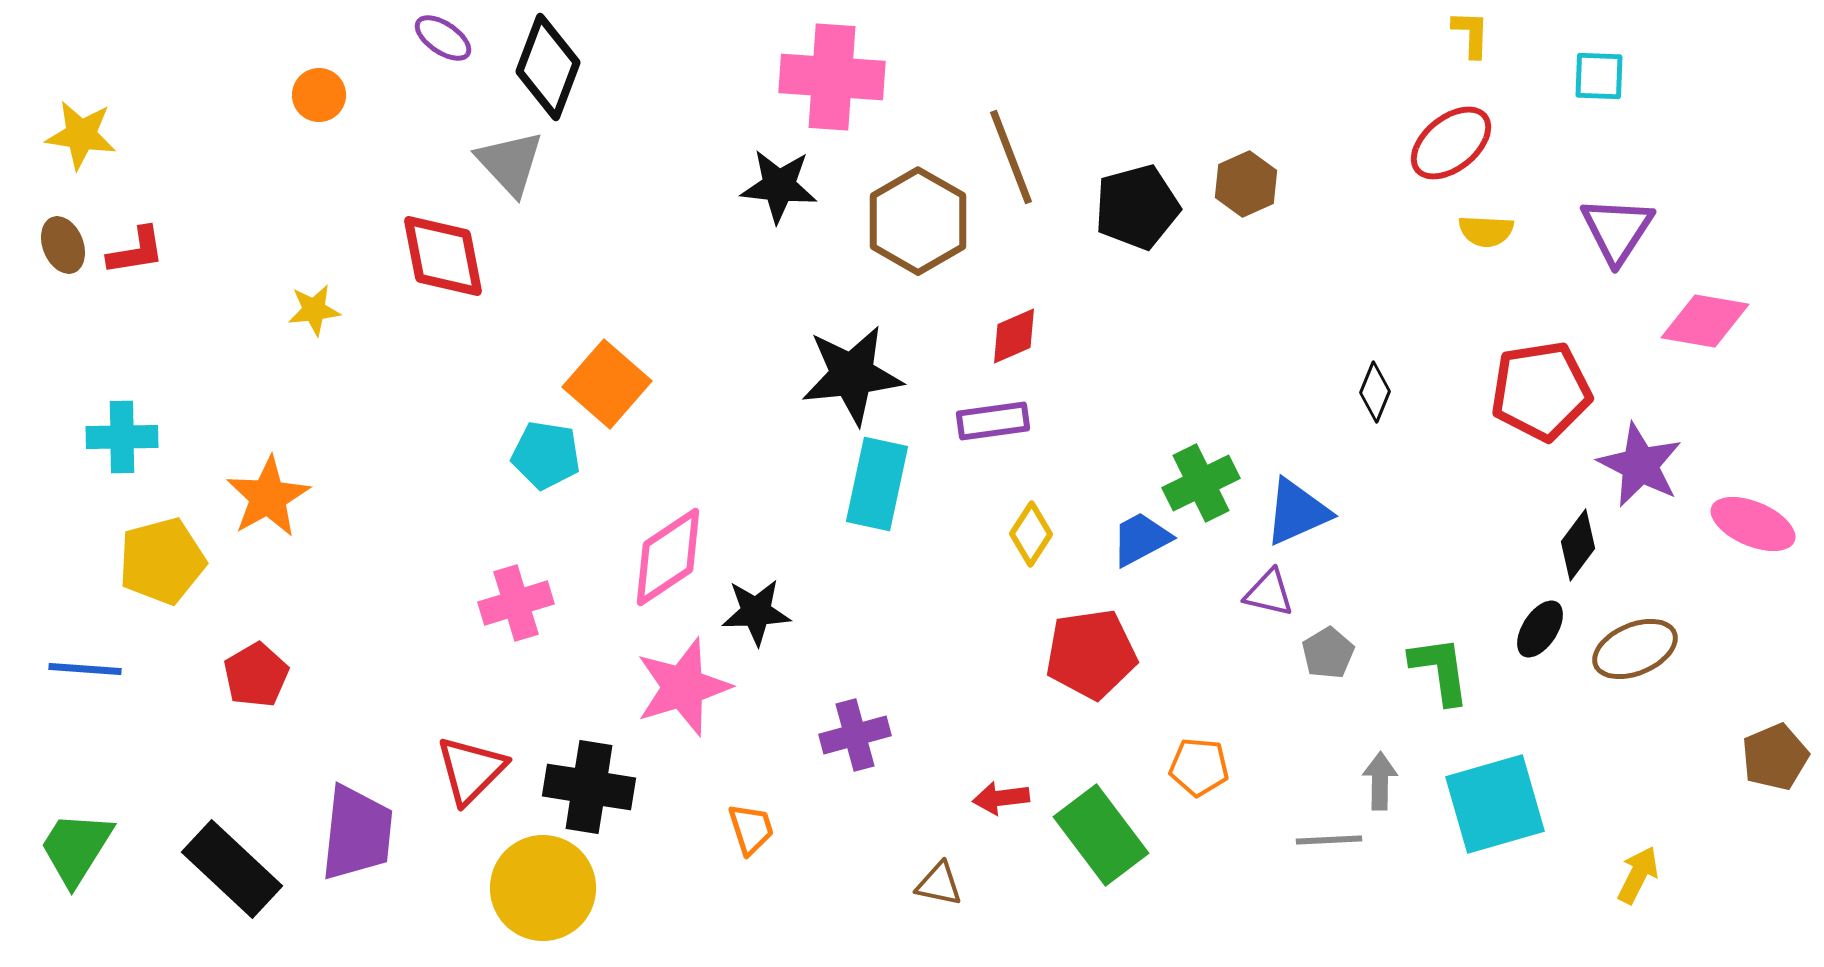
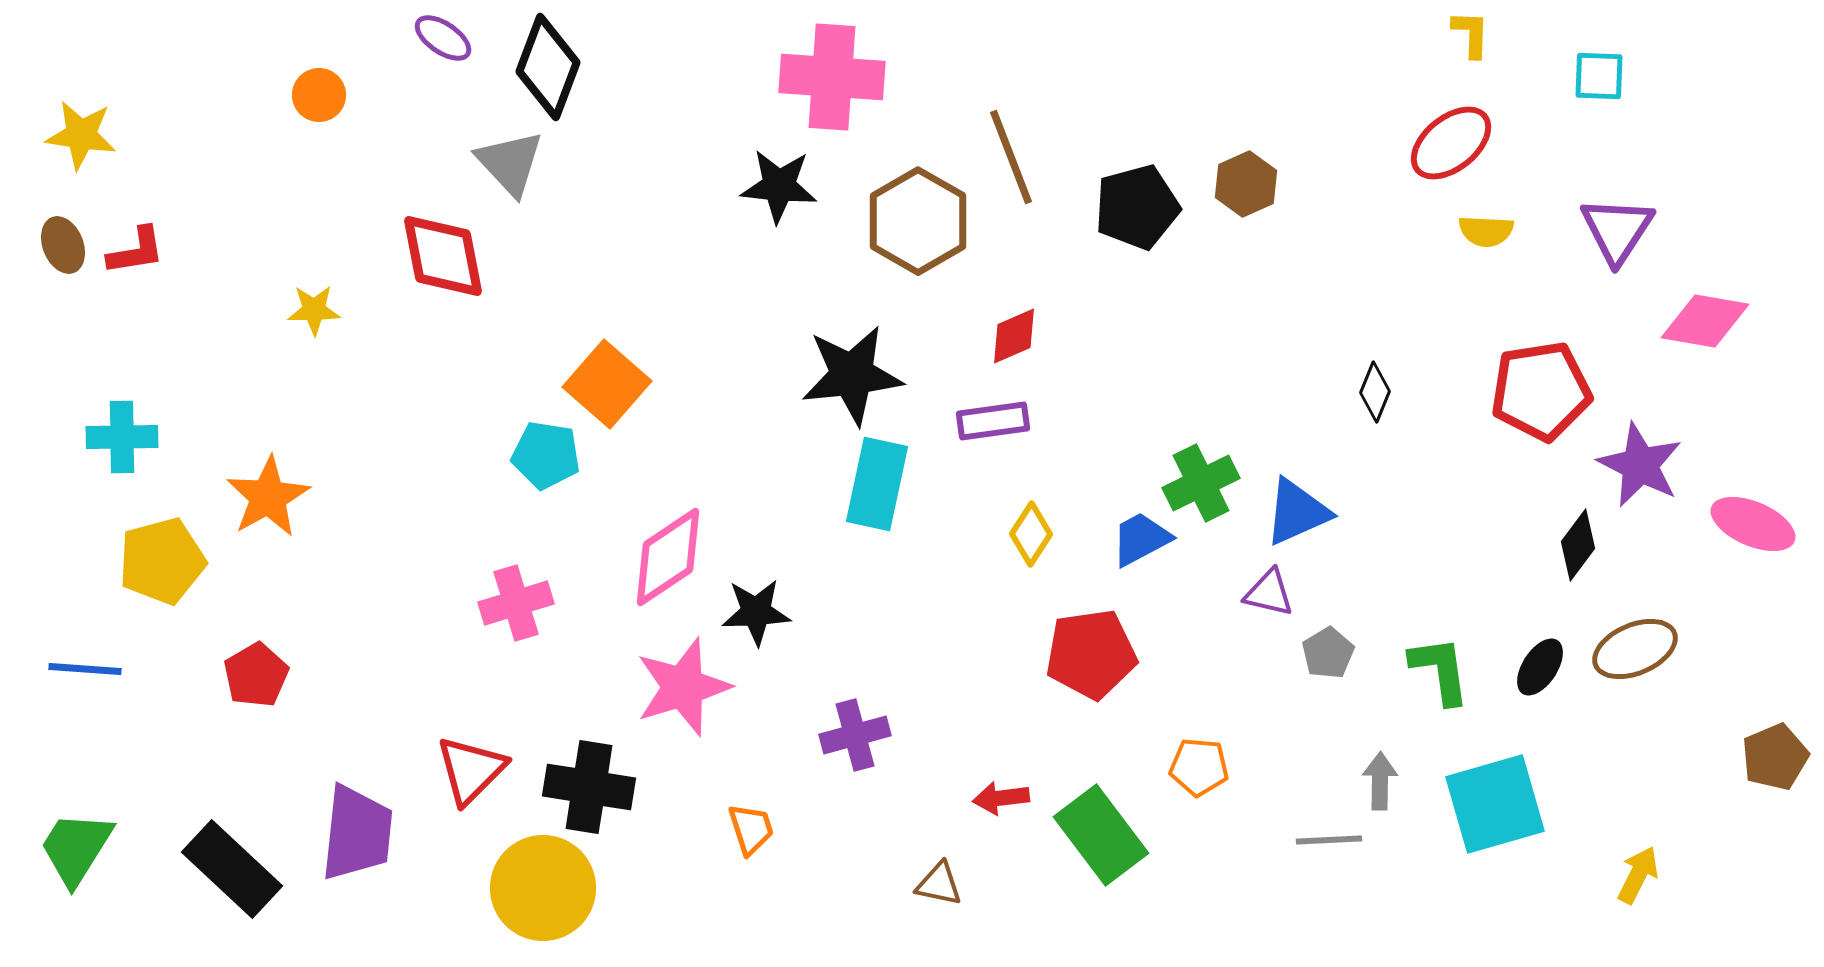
yellow star at (314, 310): rotated 6 degrees clockwise
black ellipse at (1540, 629): moved 38 px down
